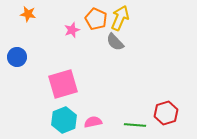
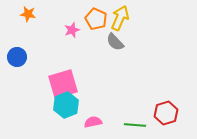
cyan hexagon: moved 2 px right, 15 px up
